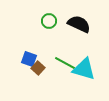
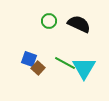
cyan triangle: moved 1 px up; rotated 45 degrees clockwise
